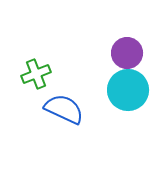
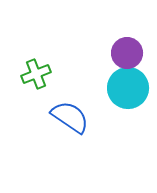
cyan circle: moved 2 px up
blue semicircle: moved 6 px right, 8 px down; rotated 9 degrees clockwise
